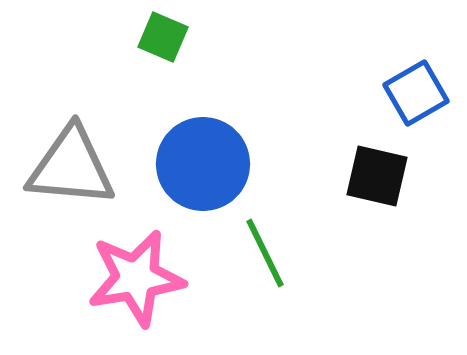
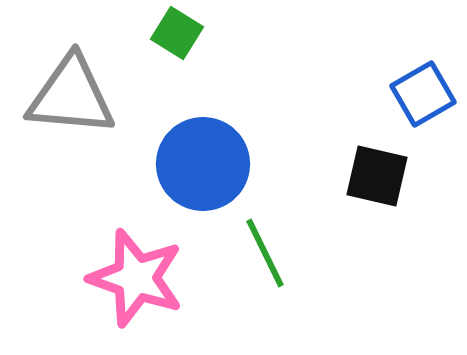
green square: moved 14 px right, 4 px up; rotated 9 degrees clockwise
blue square: moved 7 px right, 1 px down
gray triangle: moved 71 px up
pink star: rotated 28 degrees clockwise
